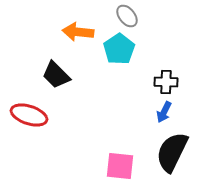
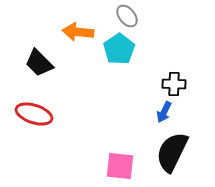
black trapezoid: moved 17 px left, 12 px up
black cross: moved 8 px right, 2 px down
red ellipse: moved 5 px right, 1 px up
